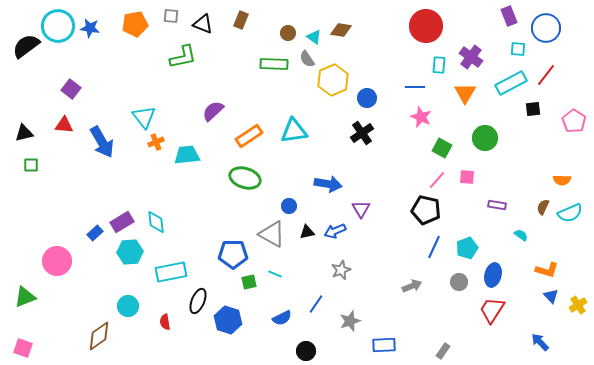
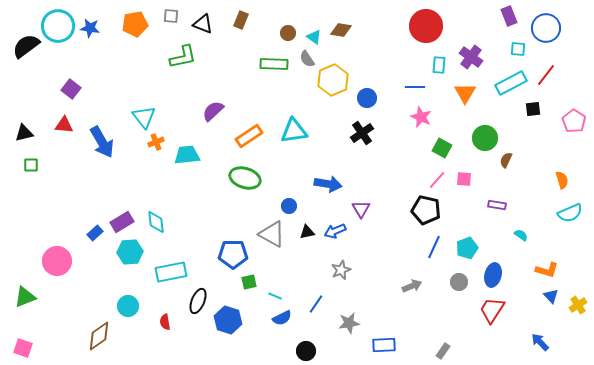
pink square at (467, 177): moved 3 px left, 2 px down
orange semicircle at (562, 180): rotated 108 degrees counterclockwise
brown semicircle at (543, 207): moved 37 px left, 47 px up
cyan line at (275, 274): moved 22 px down
gray star at (350, 321): moved 1 px left, 2 px down; rotated 10 degrees clockwise
